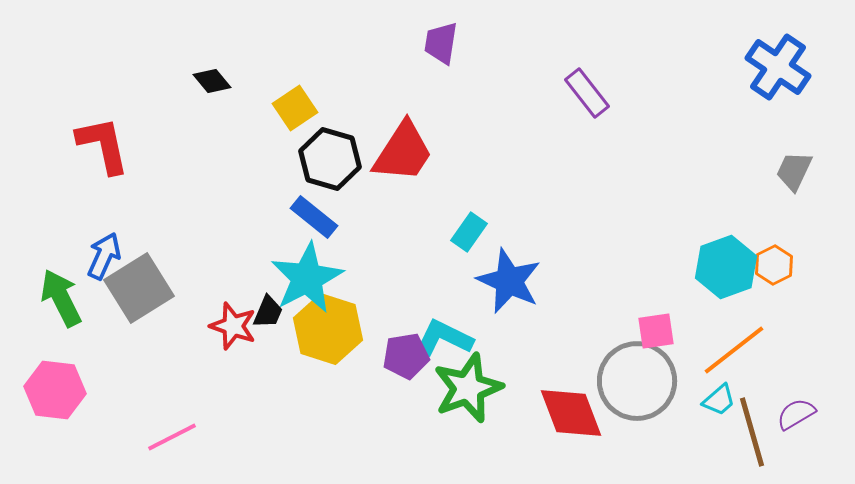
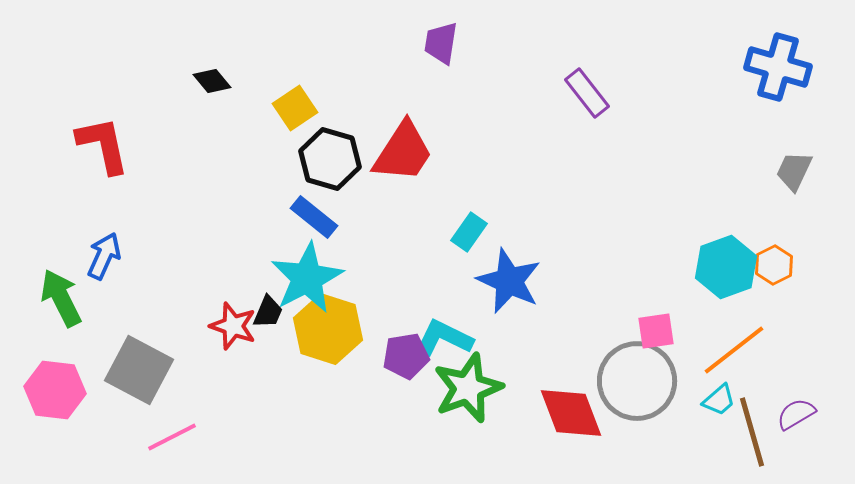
blue cross: rotated 18 degrees counterclockwise
gray square: moved 82 px down; rotated 30 degrees counterclockwise
